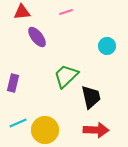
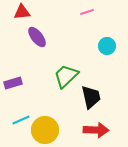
pink line: moved 21 px right
purple rectangle: rotated 60 degrees clockwise
cyan line: moved 3 px right, 3 px up
